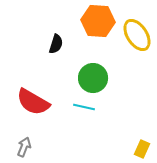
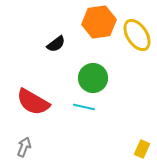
orange hexagon: moved 1 px right, 1 px down; rotated 12 degrees counterclockwise
black semicircle: rotated 36 degrees clockwise
